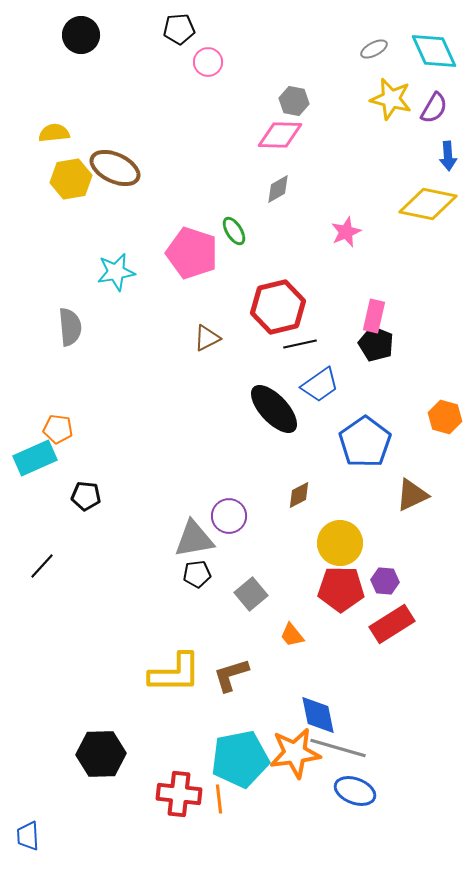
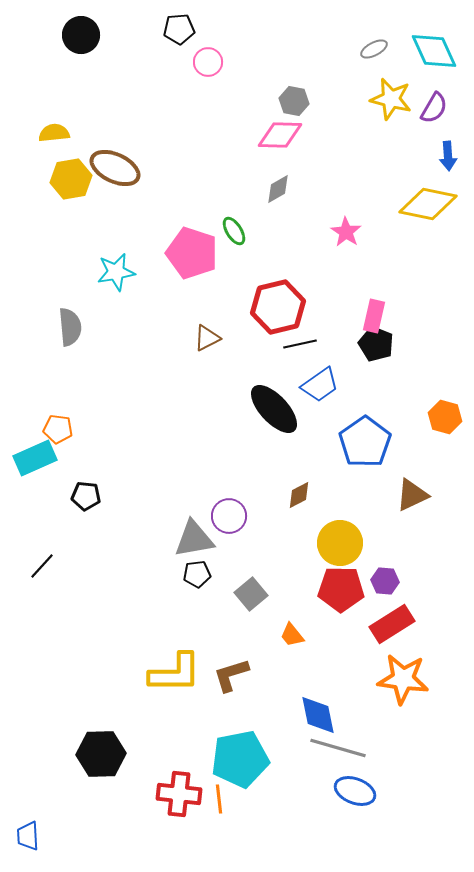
pink star at (346, 232): rotated 16 degrees counterclockwise
orange star at (295, 753): moved 108 px right, 74 px up; rotated 15 degrees clockwise
